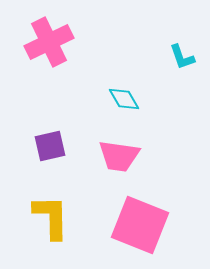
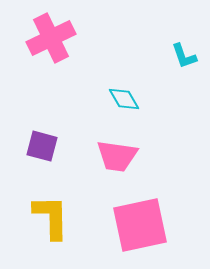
pink cross: moved 2 px right, 4 px up
cyan L-shape: moved 2 px right, 1 px up
purple square: moved 8 px left; rotated 28 degrees clockwise
pink trapezoid: moved 2 px left
pink square: rotated 34 degrees counterclockwise
